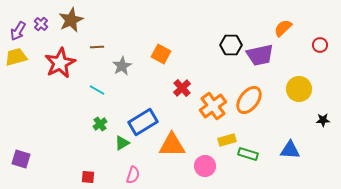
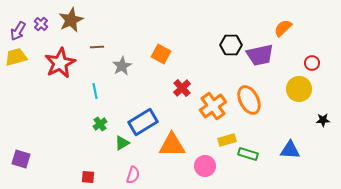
red circle: moved 8 px left, 18 px down
cyan line: moved 2 px left, 1 px down; rotated 49 degrees clockwise
orange ellipse: rotated 64 degrees counterclockwise
